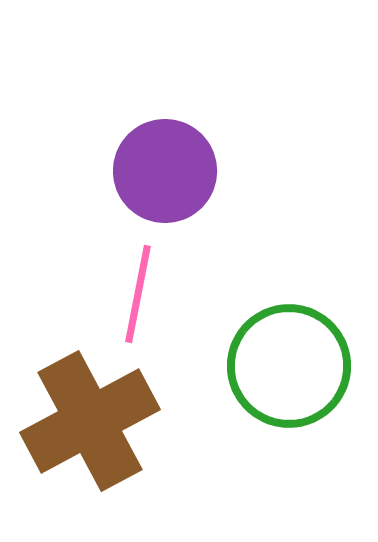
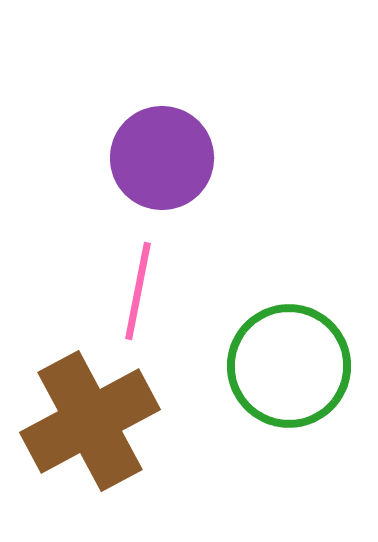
purple circle: moved 3 px left, 13 px up
pink line: moved 3 px up
